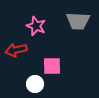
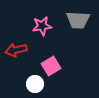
gray trapezoid: moved 1 px up
pink star: moved 6 px right; rotated 30 degrees counterclockwise
pink square: moved 1 px left; rotated 30 degrees counterclockwise
